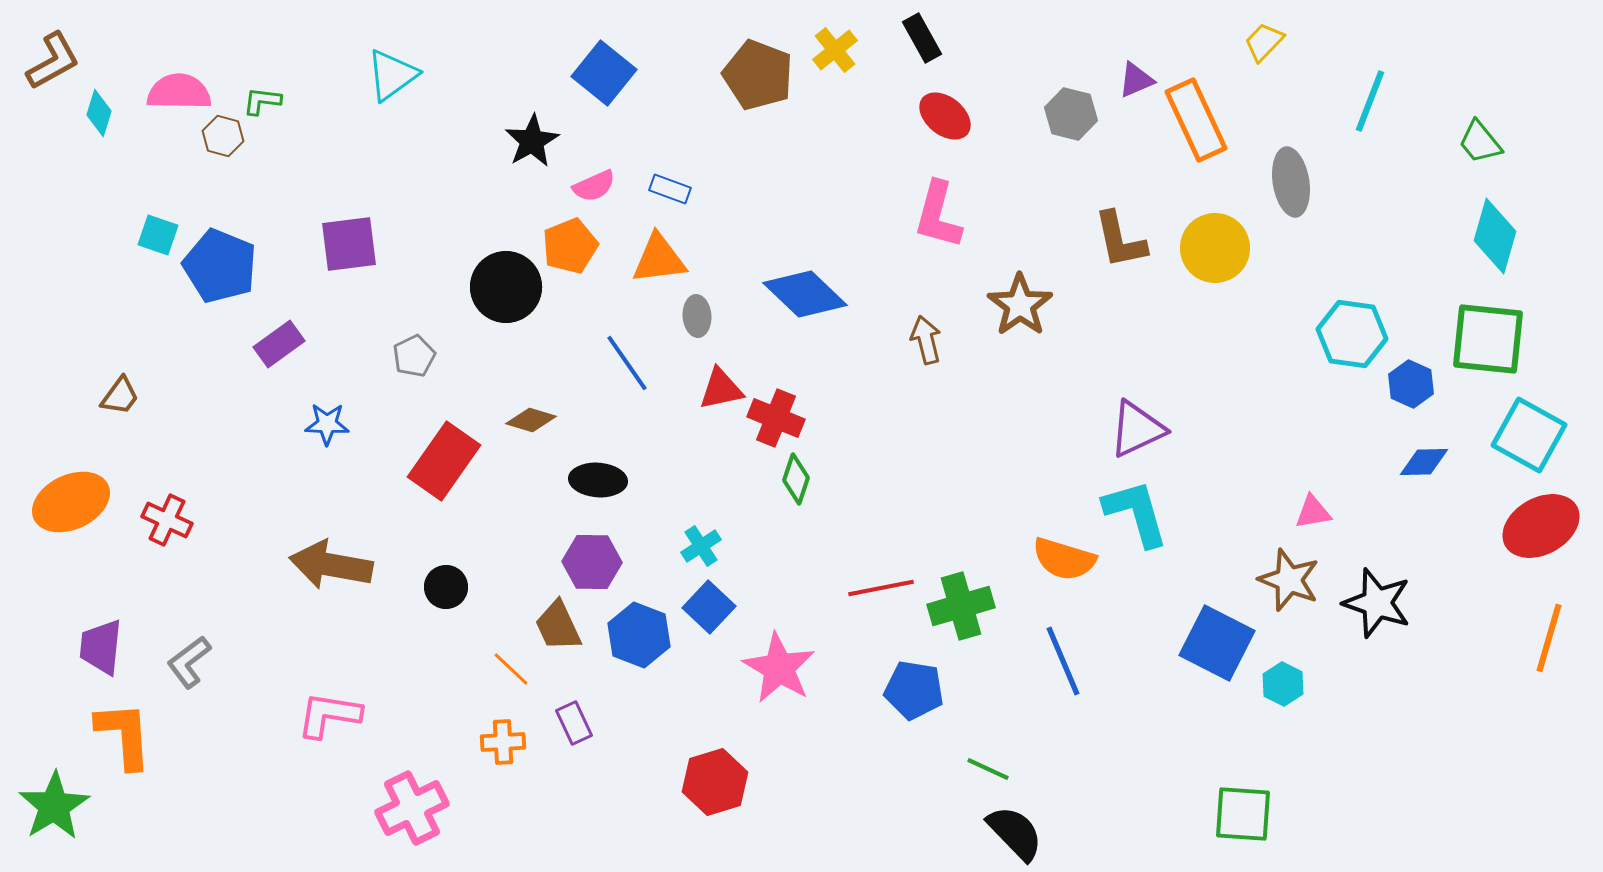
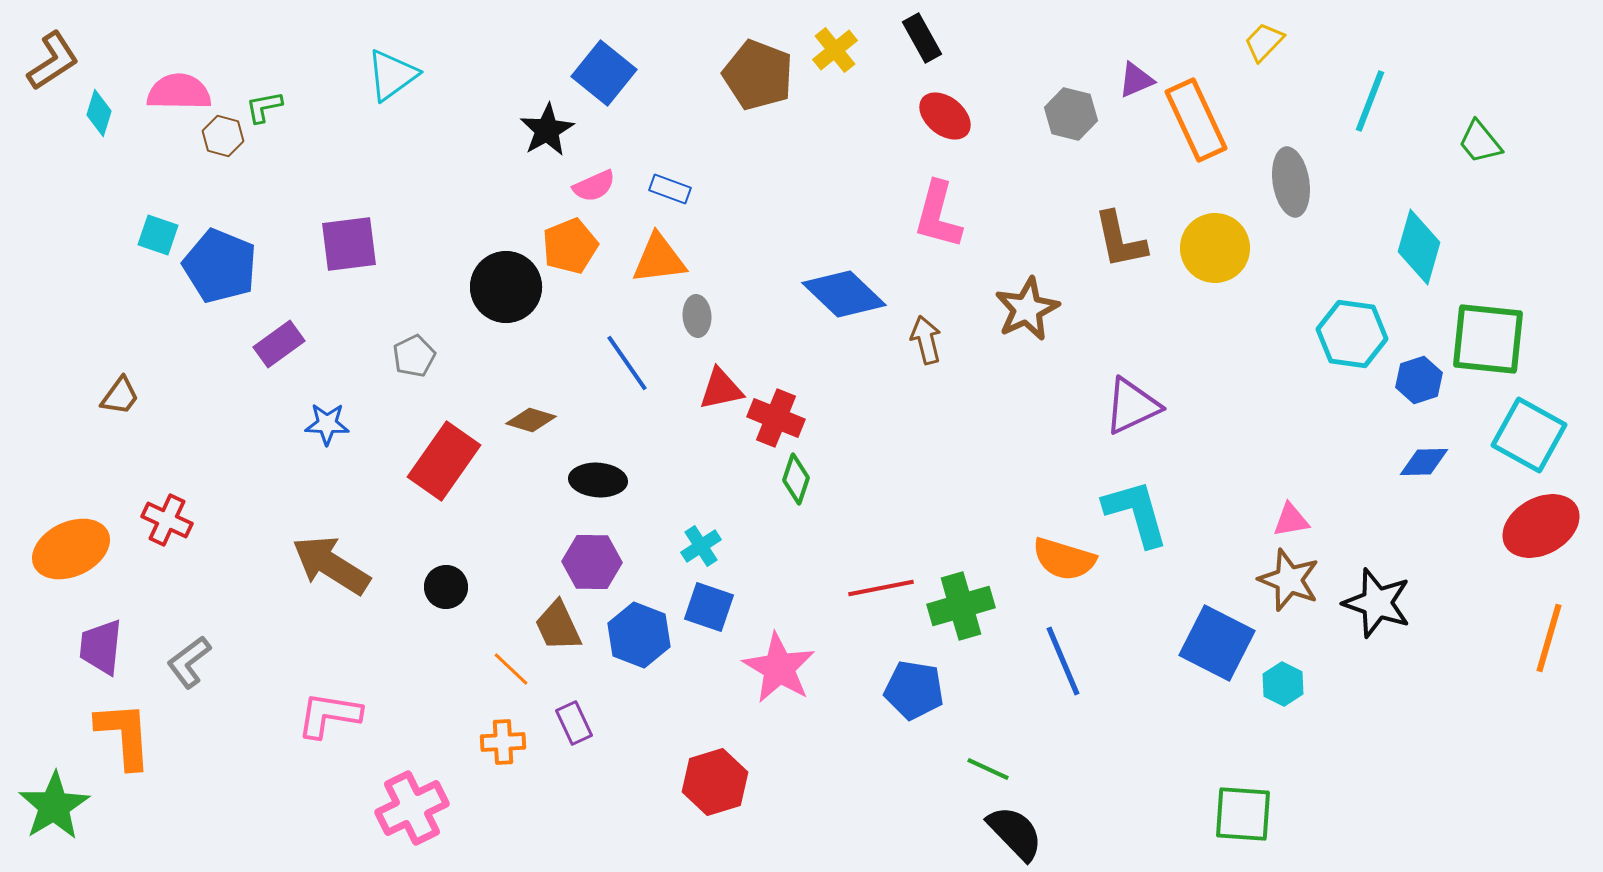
brown L-shape at (53, 61): rotated 4 degrees counterclockwise
green L-shape at (262, 101): moved 2 px right, 6 px down; rotated 18 degrees counterclockwise
black star at (532, 141): moved 15 px right, 11 px up
cyan diamond at (1495, 236): moved 76 px left, 11 px down
blue diamond at (805, 294): moved 39 px right
brown star at (1020, 305): moved 7 px right, 4 px down; rotated 10 degrees clockwise
blue hexagon at (1411, 384): moved 8 px right, 4 px up; rotated 18 degrees clockwise
purple triangle at (1137, 429): moved 5 px left, 23 px up
orange ellipse at (71, 502): moved 47 px down
pink triangle at (1313, 512): moved 22 px left, 8 px down
brown arrow at (331, 565): rotated 22 degrees clockwise
blue square at (709, 607): rotated 24 degrees counterclockwise
